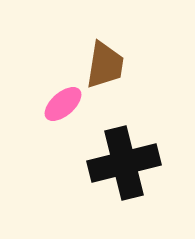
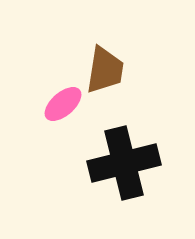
brown trapezoid: moved 5 px down
